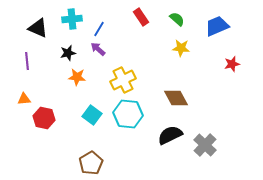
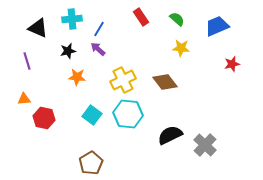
black star: moved 2 px up
purple line: rotated 12 degrees counterclockwise
brown diamond: moved 11 px left, 16 px up; rotated 10 degrees counterclockwise
